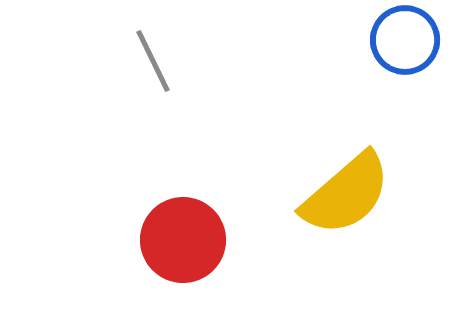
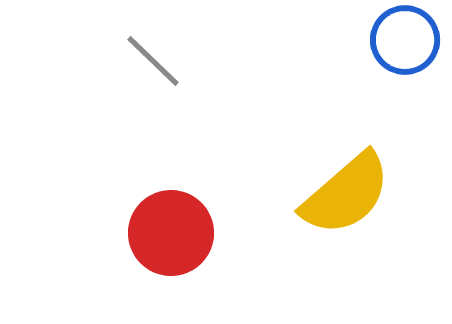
gray line: rotated 20 degrees counterclockwise
red circle: moved 12 px left, 7 px up
